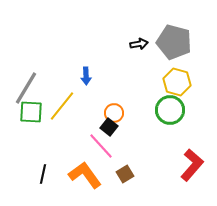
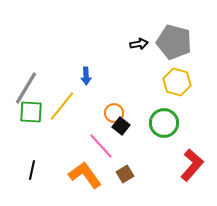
green circle: moved 6 px left, 13 px down
black square: moved 12 px right, 1 px up
black line: moved 11 px left, 4 px up
